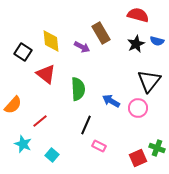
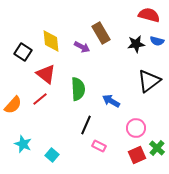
red semicircle: moved 11 px right
black star: rotated 18 degrees clockwise
black triangle: rotated 15 degrees clockwise
pink circle: moved 2 px left, 20 px down
red line: moved 22 px up
green cross: rotated 21 degrees clockwise
red square: moved 1 px left, 3 px up
